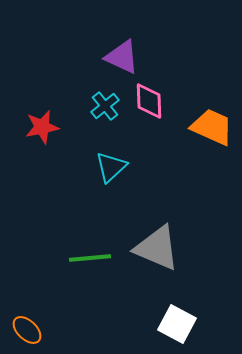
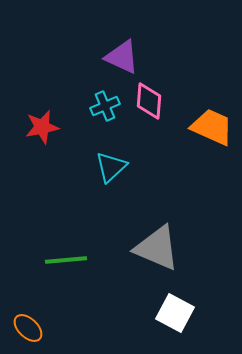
pink diamond: rotated 6 degrees clockwise
cyan cross: rotated 16 degrees clockwise
green line: moved 24 px left, 2 px down
white square: moved 2 px left, 11 px up
orange ellipse: moved 1 px right, 2 px up
